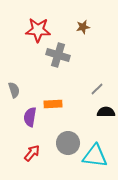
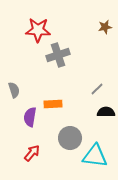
brown star: moved 22 px right
gray cross: rotated 35 degrees counterclockwise
gray circle: moved 2 px right, 5 px up
